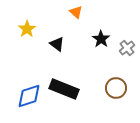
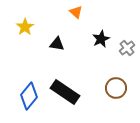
yellow star: moved 2 px left, 2 px up
black star: rotated 12 degrees clockwise
black triangle: rotated 28 degrees counterclockwise
black rectangle: moved 1 px right, 3 px down; rotated 12 degrees clockwise
blue diamond: rotated 32 degrees counterclockwise
